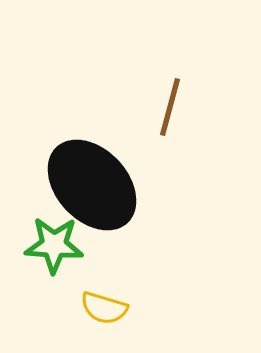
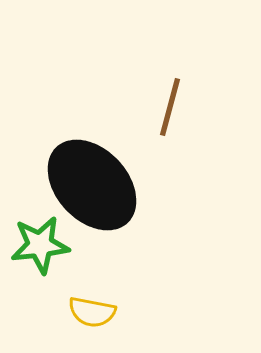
green star: moved 14 px left; rotated 10 degrees counterclockwise
yellow semicircle: moved 12 px left, 4 px down; rotated 6 degrees counterclockwise
